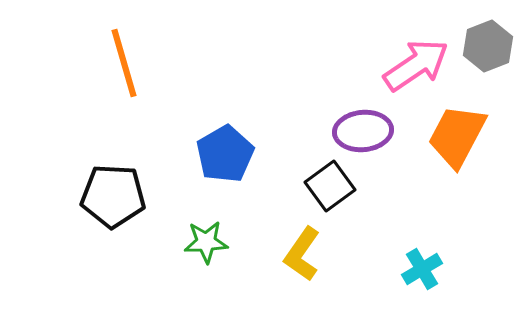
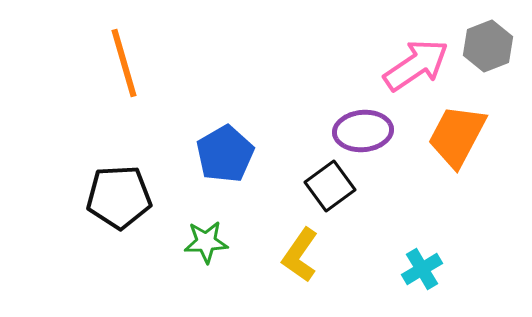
black pentagon: moved 6 px right, 1 px down; rotated 6 degrees counterclockwise
yellow L-shape: moved 2 px left, 1 px down
